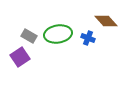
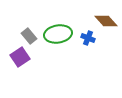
gray rectangle: rotated 21 degrees clockwise
